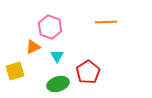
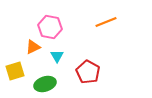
orange line: rotated 20 degrees counterclockwise
pink hexagon: rotated 10 degrees counterclockwise
red pentagon: rotated 10 degrees counterclockwise
green ellipse: moved 13 px left
